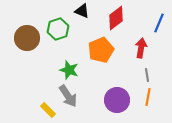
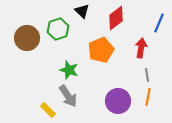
black triangle: rotated 21 degrees clockwise
purple circle: moved 1 px right, 1 px down
